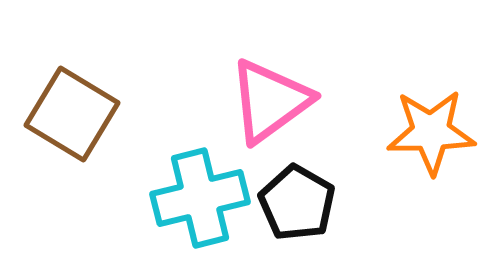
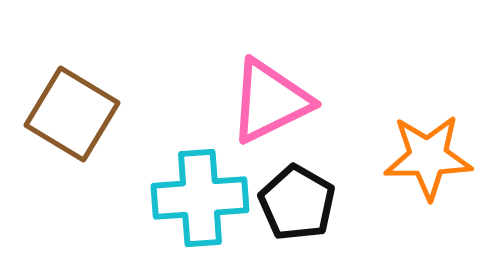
pink triangle: rotated 10 degrees clockwise
orange star: moved 3 px left, 25 px down
cyan cross: rotated 10 degrees clockwise
